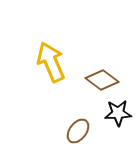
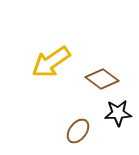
yellow arrow: rotated 102 degrees counterclockwise
brown diamond: moved 1 px up
